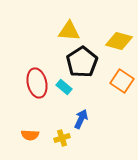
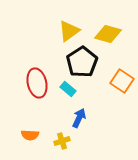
yellow triangle: rotated 40 degrees counterclockwise
yellow diamond: moved 11 px left, 7 px up
cyan rectangle: moved 4 px right, 2 px down
blue arrow: moved 2 px left, 1 px up
yellow cross: moved 3 px down
